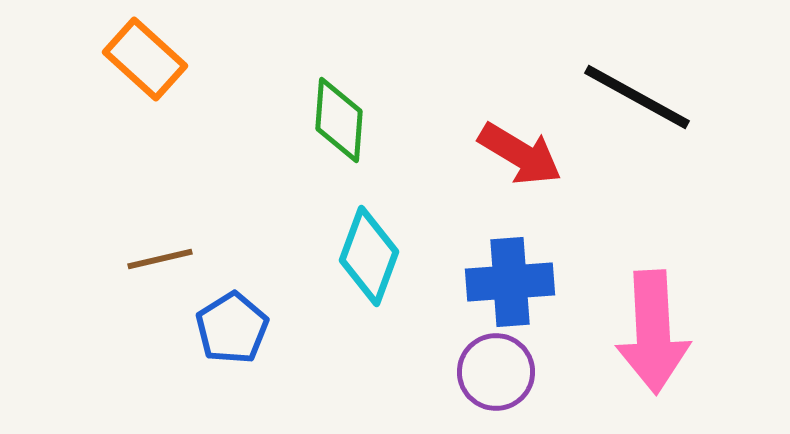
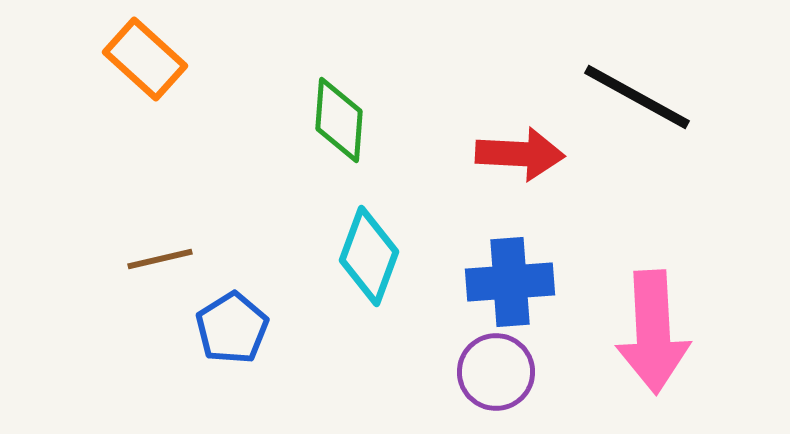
red arrow: rotated 28 degrees counterclockwise
